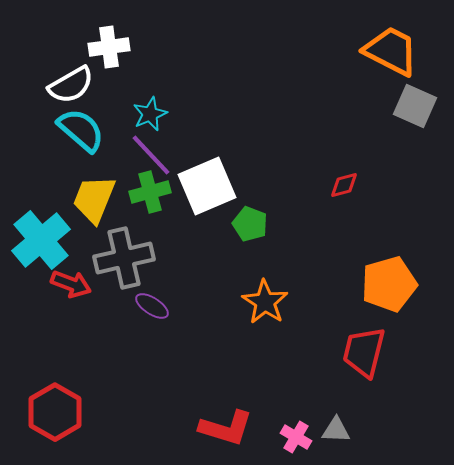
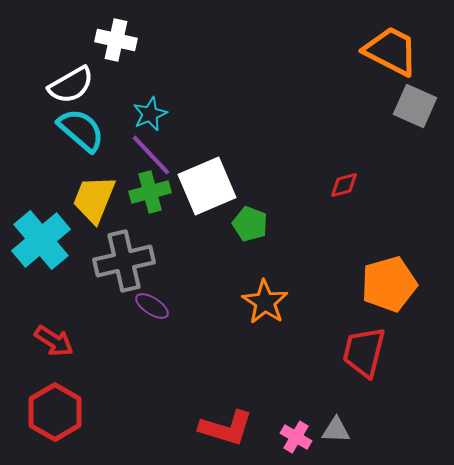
white cross: moved 7 px right, 7 px up; rotated 21 degrees clockwise
gray cross: moved 3 px down
red arrow: moved 17 px left, 57 px down; rotated 12 degrees clockwise
